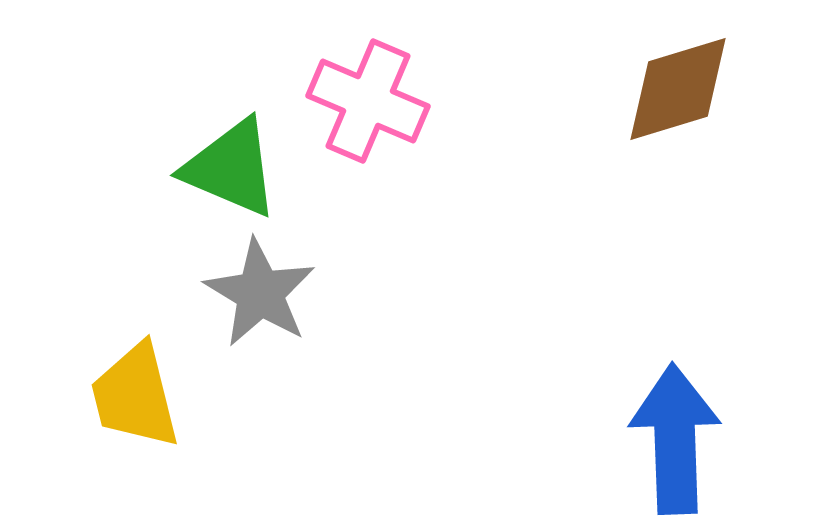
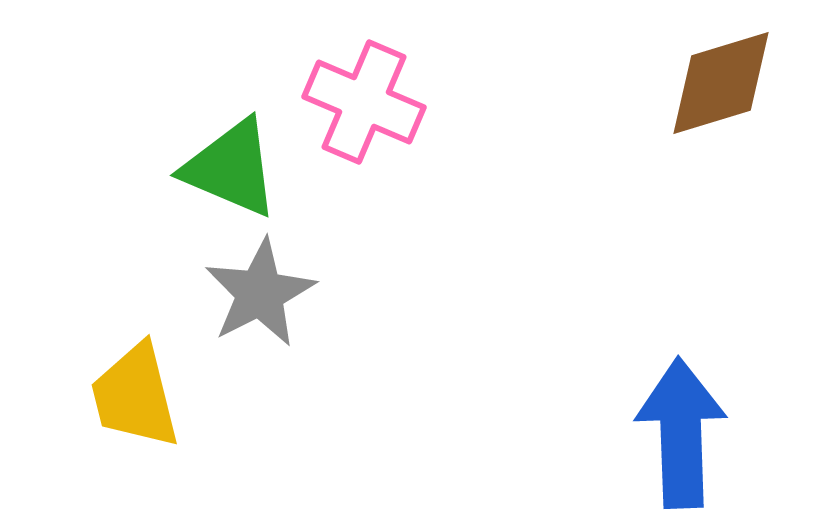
brown diamond: moved 43 px right, 6 px up
pink cross: moved 4 px left, 1 px down
gray star: rotated 14 degrees clockwise
blue arrow: moved 6 px right, 6 px up
